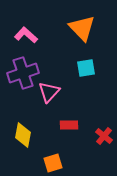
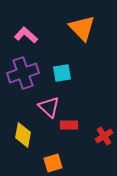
cyan square: moved 24 px left, 5 px down
pink triangle: moved 15 px down; rotated 30 degrees counterclockwise
red cross: rotated 18 degrees clockwise
